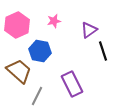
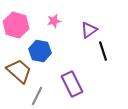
pink hexagon: moved 1 px left; rotated 20 degrees counterclockwise
